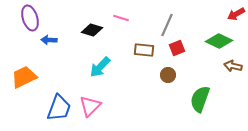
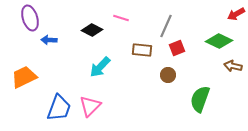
gray line: moved 1 px left, 1 px down
black diamond: rotated 10 degrees clockwise
brown rectangle: moved 2 px left
